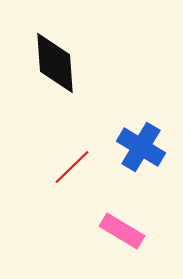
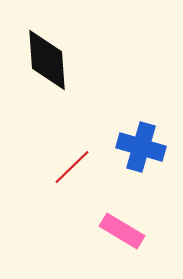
black diamond: moved 8 px left, 3 px up
blue cross: rotated 15 degrees counterclockwise
